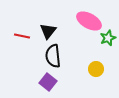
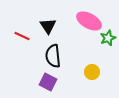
black triangle: moved 5 px up; rotated 12 degrees counterclockwise
red line: rotated 14 degrees clockwise
yellow circle: moved 4 px left, 3 px down
purple square: rotated 12 degrees counterclockwise
